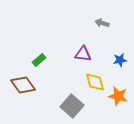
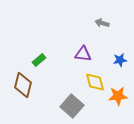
brown diamond: rotated 50 degrees clockwise
orange star: rotated 18 degrees counterclockwise
